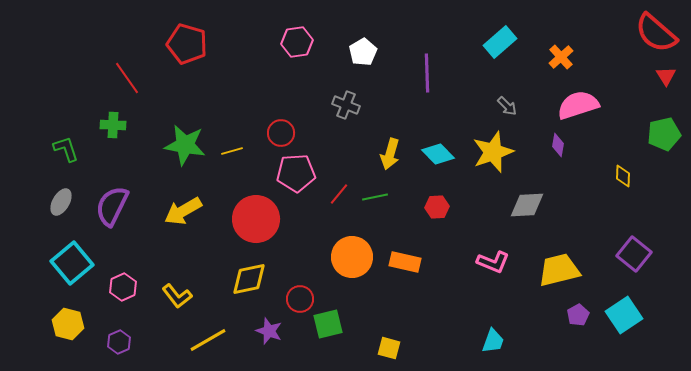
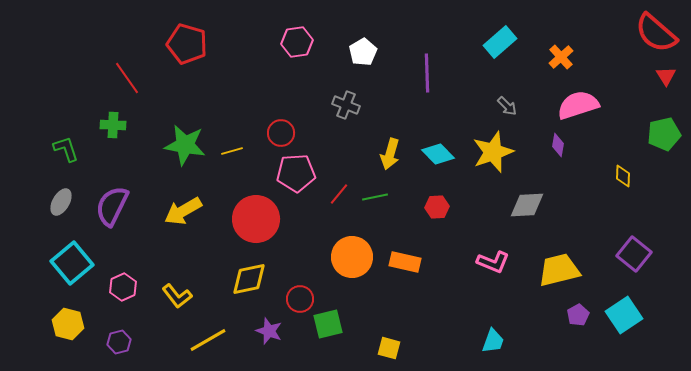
purple hexagon at (119, 342): rotated 10 degrees clockwise
